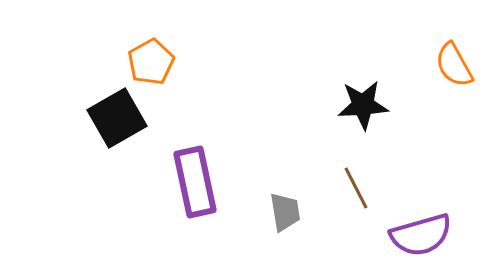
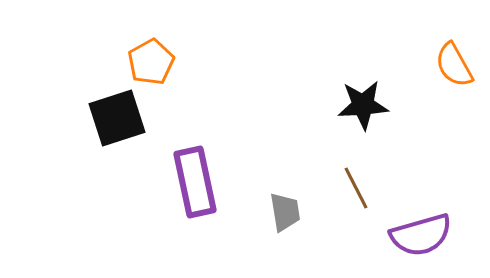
black square: rotated 12 degrees clockwise
